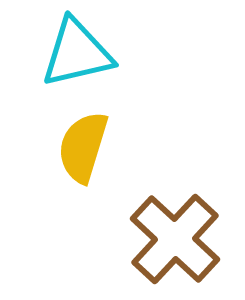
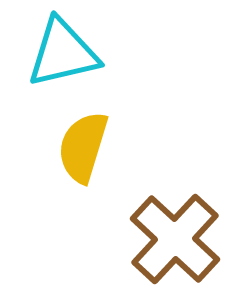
cyan triangle: moved 14 px left
